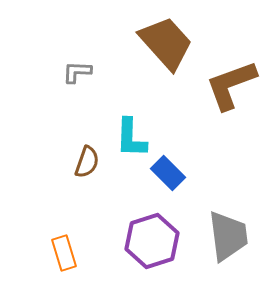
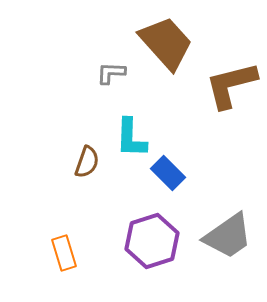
gray L-shape: moved 34 px right, 1 px down
brown L-shape: rotated 6 degrees clockwise
gray trapezoid: rotated 62 degrees clockwise
